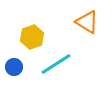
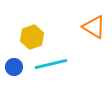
orange triangle: moved 7 px right, 5 px down
cyan line: moved 5 px left; rotated 20 degrees clockwise
